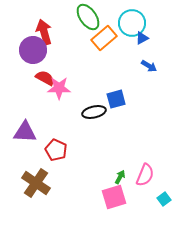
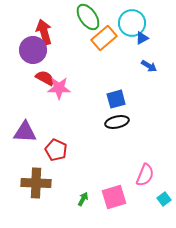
black ellipse: moved 23 px right, 10 px down
green arrow: moved 37 px left, 22 px down
brown cross: rotated 32 degrees counterclockwise
